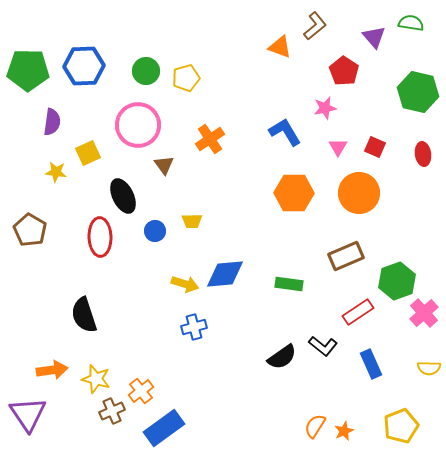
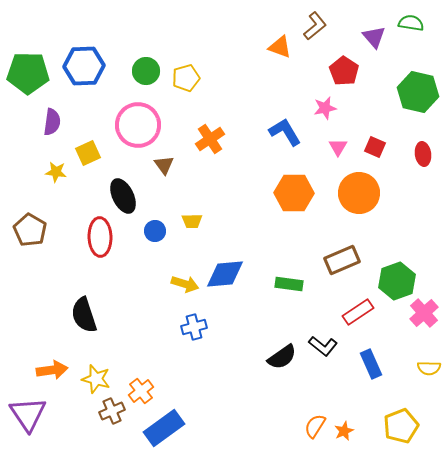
green pentagon at (28, 70): moved 3 px down
brown rectangle at (346, 256): moved 4 px left, 4 px down
